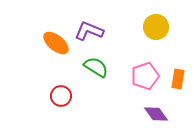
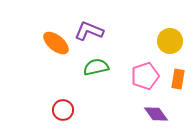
yellow circle: moved 14 px right, 14 px down
green semicircle: rotated 45 degrees counterclockwise
red circle: moved 2 px right, 14 px down
